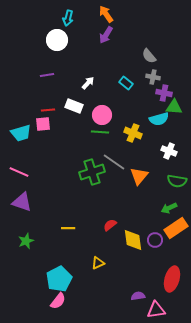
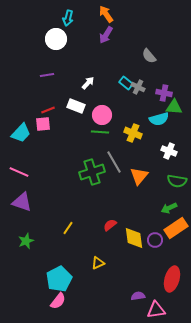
white circle: moved 1 px left, 1 px up
gray cross: moved 15 px left, 10 px down; rotated 16 degrees clockwise
white rectangle: moved 2 px right
red line: rotated 16 degrees counterclockwise
cyan trapezoid: rotated 30 degrees counterclockwise
gray line: rotated 25 degrees clockwise
yellow line: rotated 56 degrees counterclockwise
yellow diamond: moved 1 px right, 2 px up
